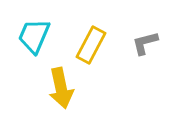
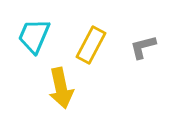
gray L-shape: moved 2 px left, 4 px down
